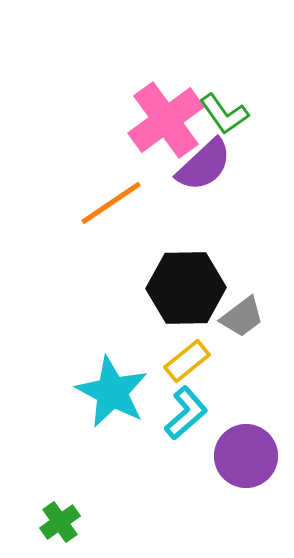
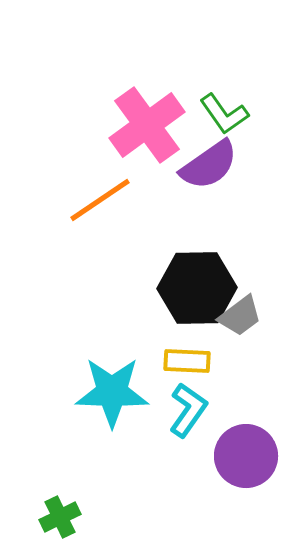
pink cross: moved 19 px left, 5 px down
purple semicircle: moved 5 px right; rotated 8 degrees clockwise
orange line: moved 11 px left, 3 px up
black hexagon: moved 11 px right
gray trapezoid: moved 2 px left, 1 px up
yellow rectangle: rotated 42 degrees clockwise
cyan star: rotated 26 degrees counterclockwise
cyan L-shape: moved 2 px right, 3 px up; rotated 14 degrees counterclockwise
green cross: moved 5 px up; rotated 9 degrees clockwise
